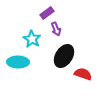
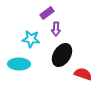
purple arrow: rotated 24 degrees clockwise
cyan star: moved 1 px left; rotated 24 degrees counterclockwise
black ellipse: moved 2 px left, 1 px up
cyan ellipse: moved 1 px right, 2 px down
